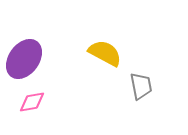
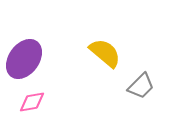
yellow semicircle: rotated 12 degrees clockwise
gray trapezoid: rotated 56 degrees clockwise
